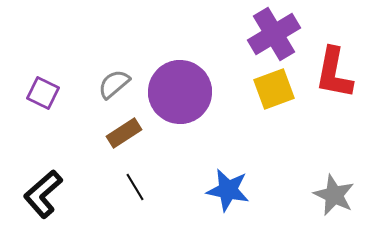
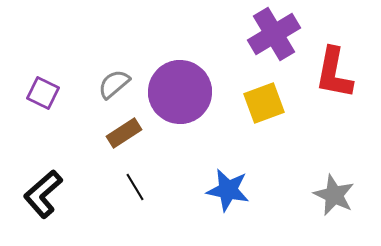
yellow square: moved 10 px left, 14 px down
